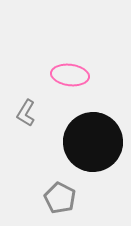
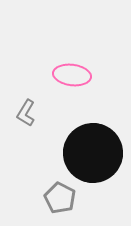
pink ellipse: moved 2 px right
black circle: moved 11 px down
